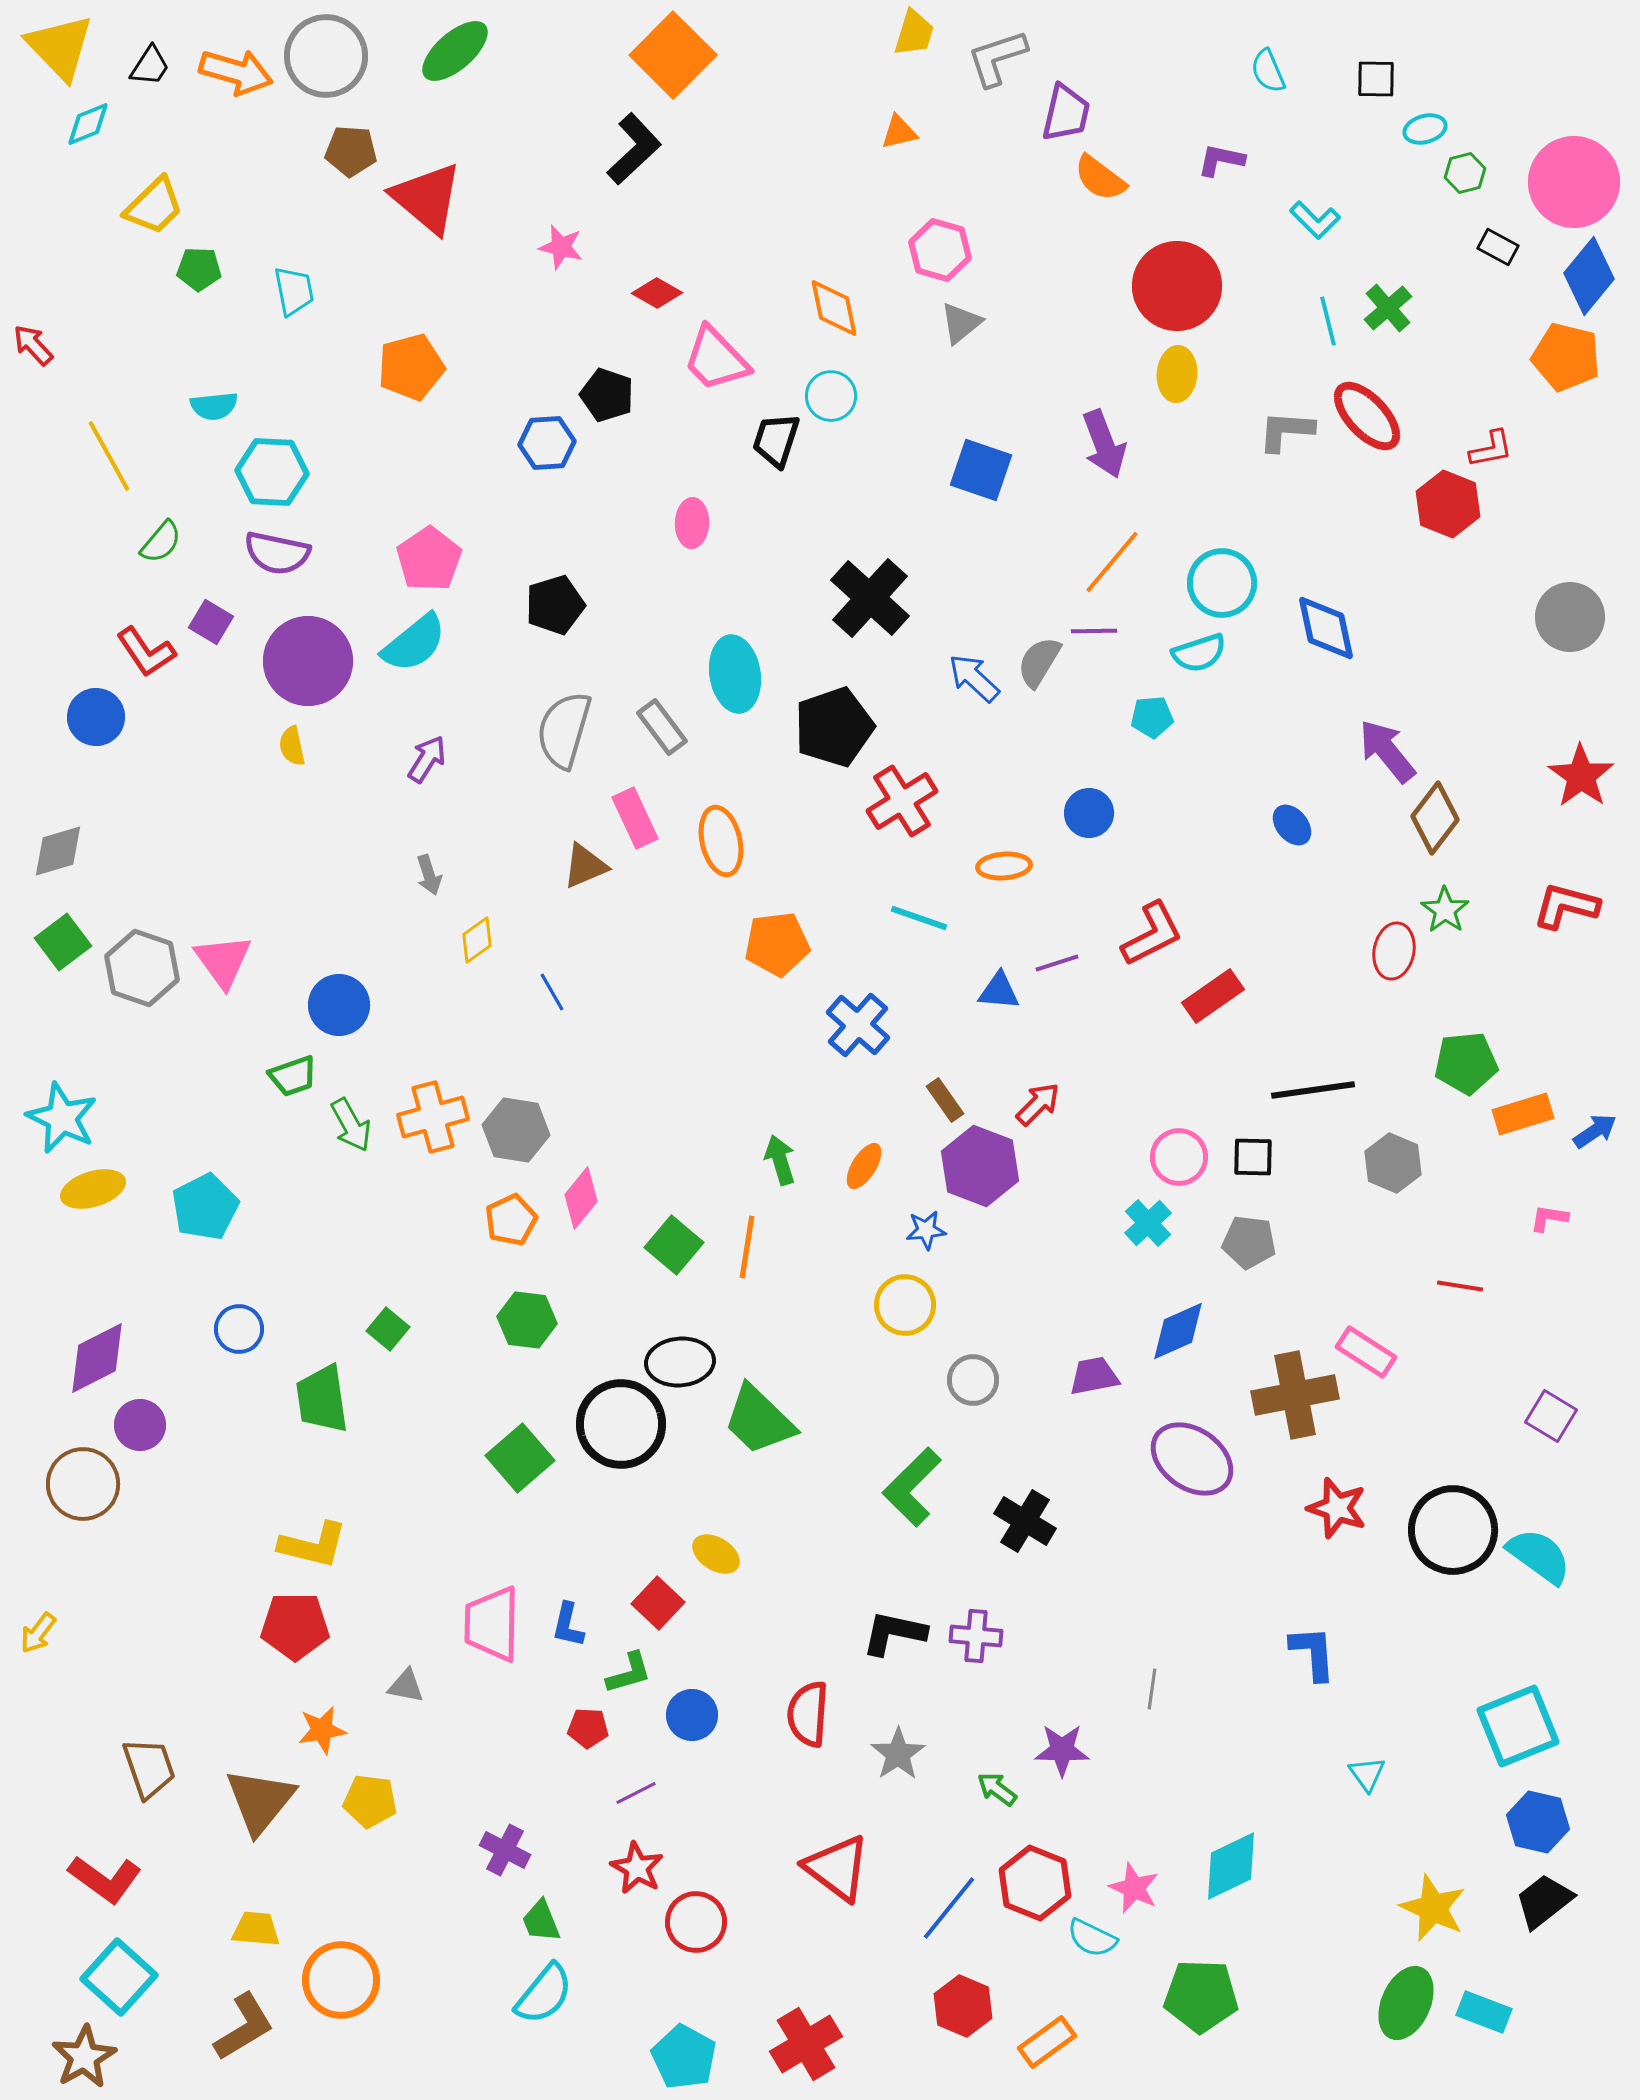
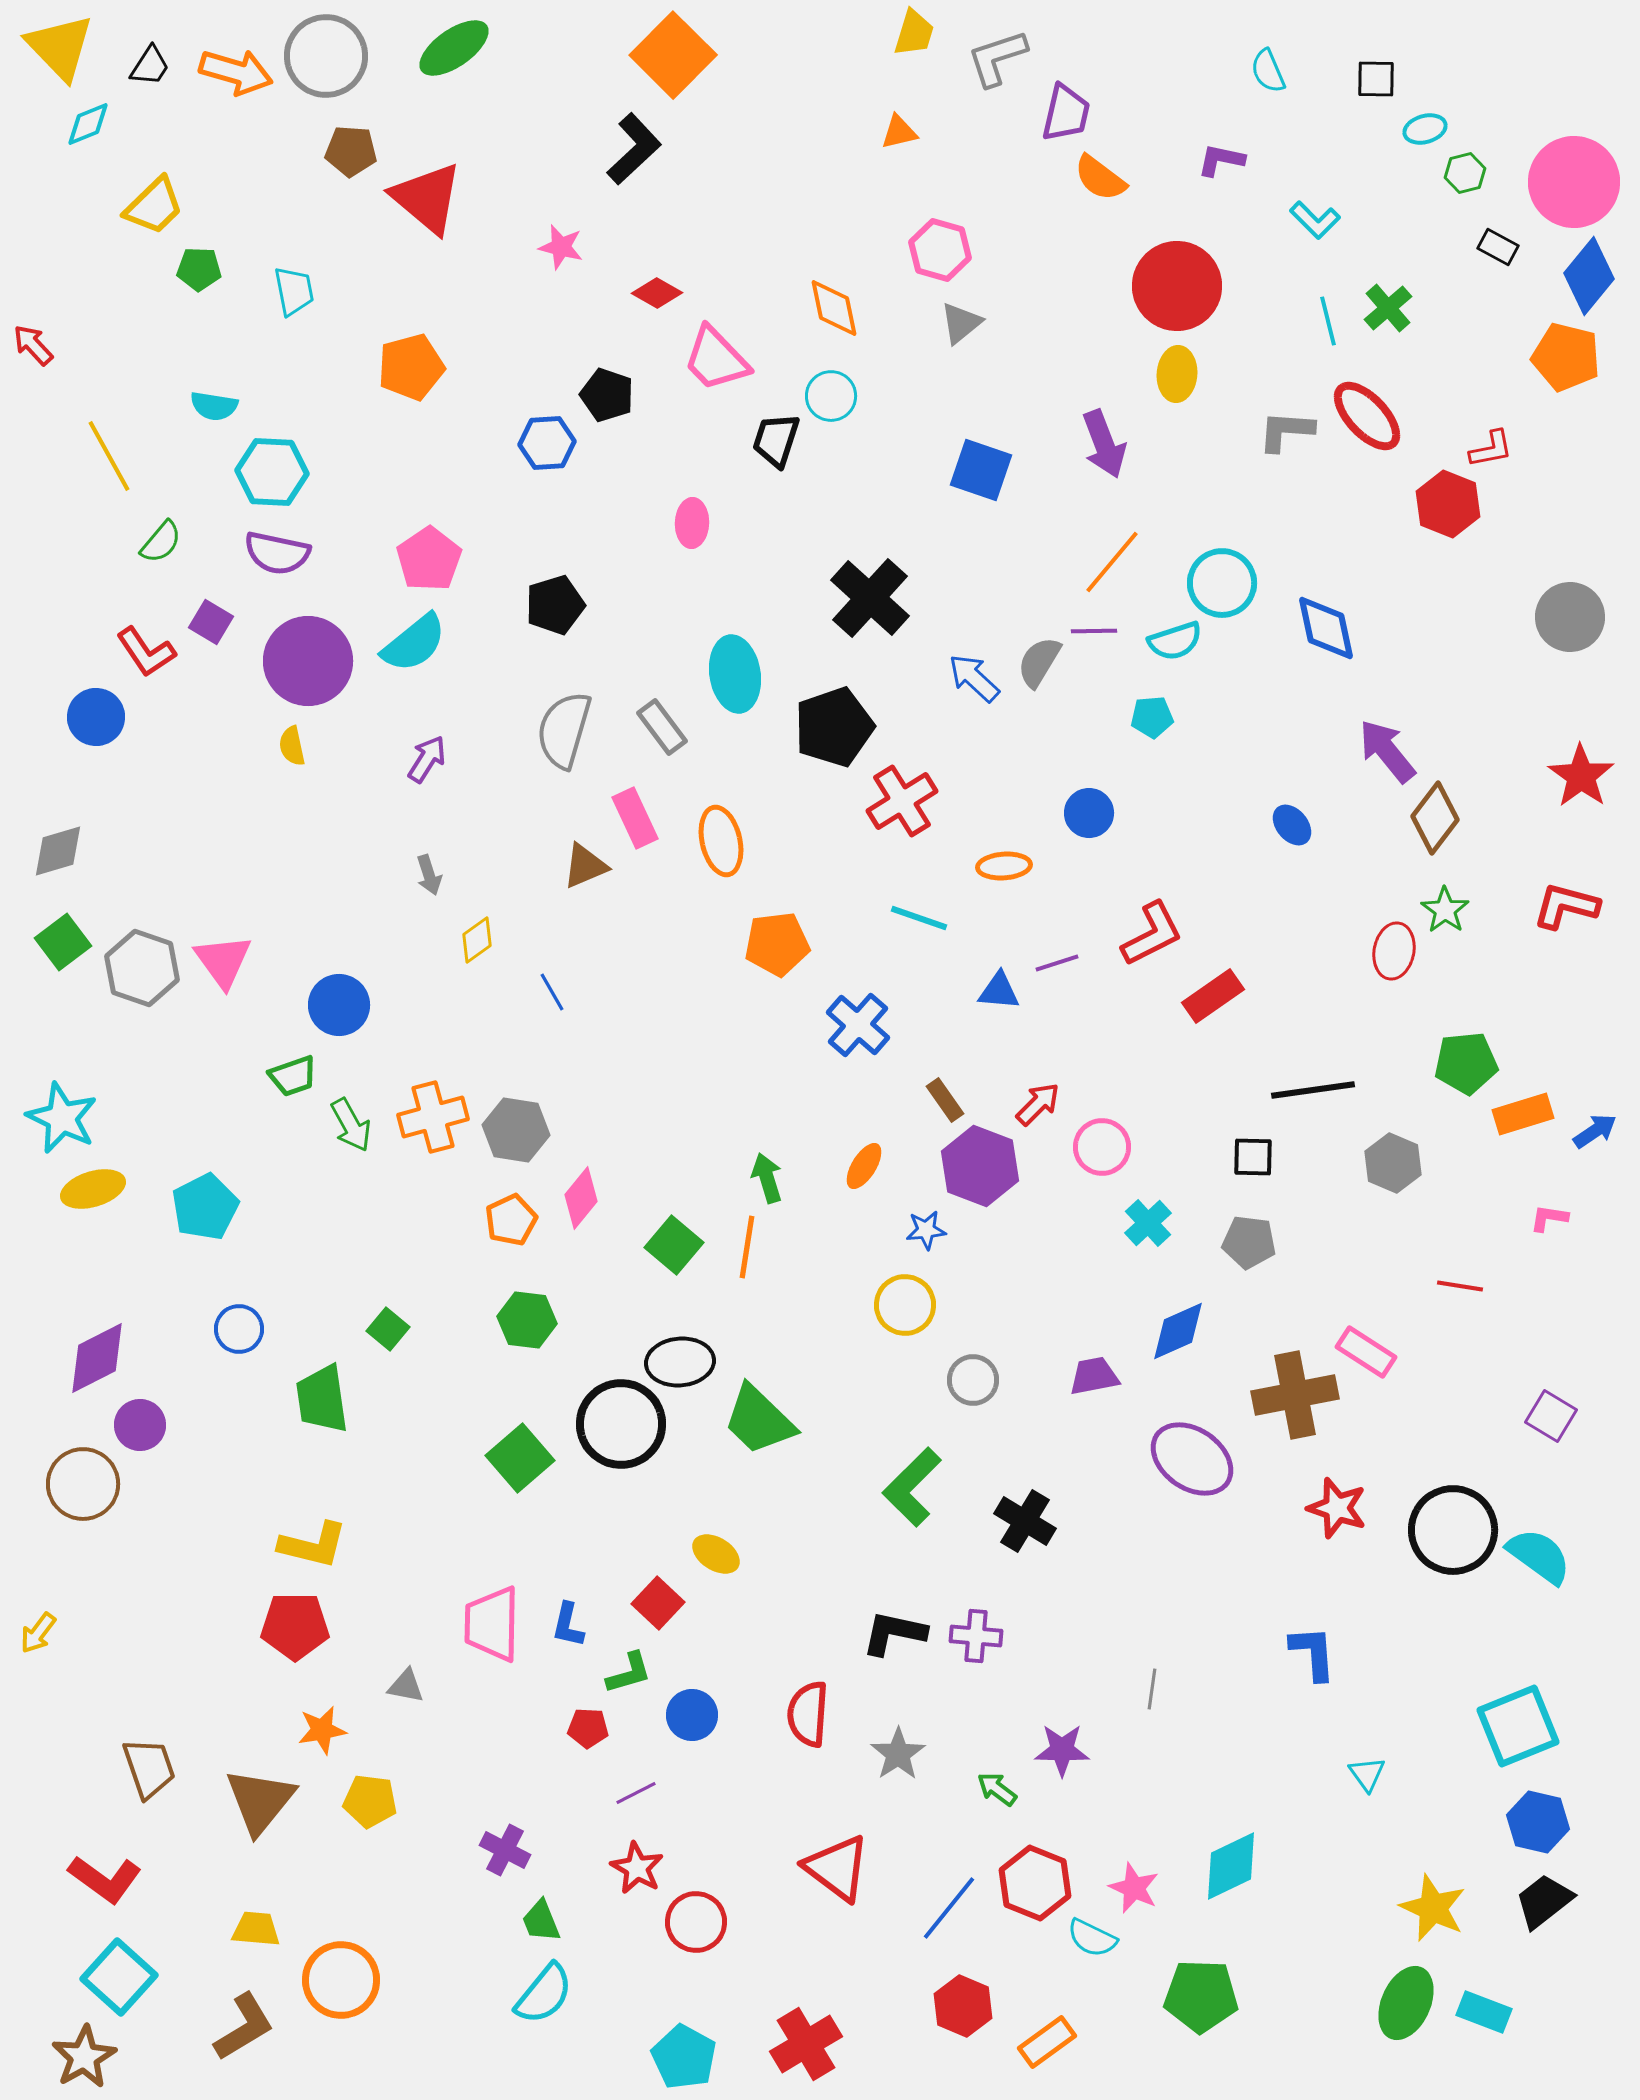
green ellipse at (455, 51): moved 1 px left, 3 px up; rotated 6 degrees clockwise
cyan semicircle at (214, 406): rotated 15 degrees clockwise
cyan semicircle at (1199, 653): moved 24 px left, 12 px up
pink circle at (1179, 1157): moved 77 px left, 10 px up
green arrow at (780, 1160): moved 13 px left, 18 px down
